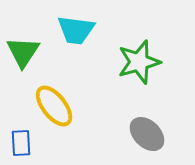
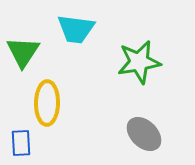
cyan trapezoid: moved 1 px up
green star: rotated 6 degrees clockwise
yellow ellipse: moved 7 px left, 3 px up; rotated 39 degrees clockwise
gray ellipse: moved 3 px left
